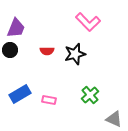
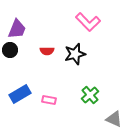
purple trapezoid: moved 1 px right, 1 px down
